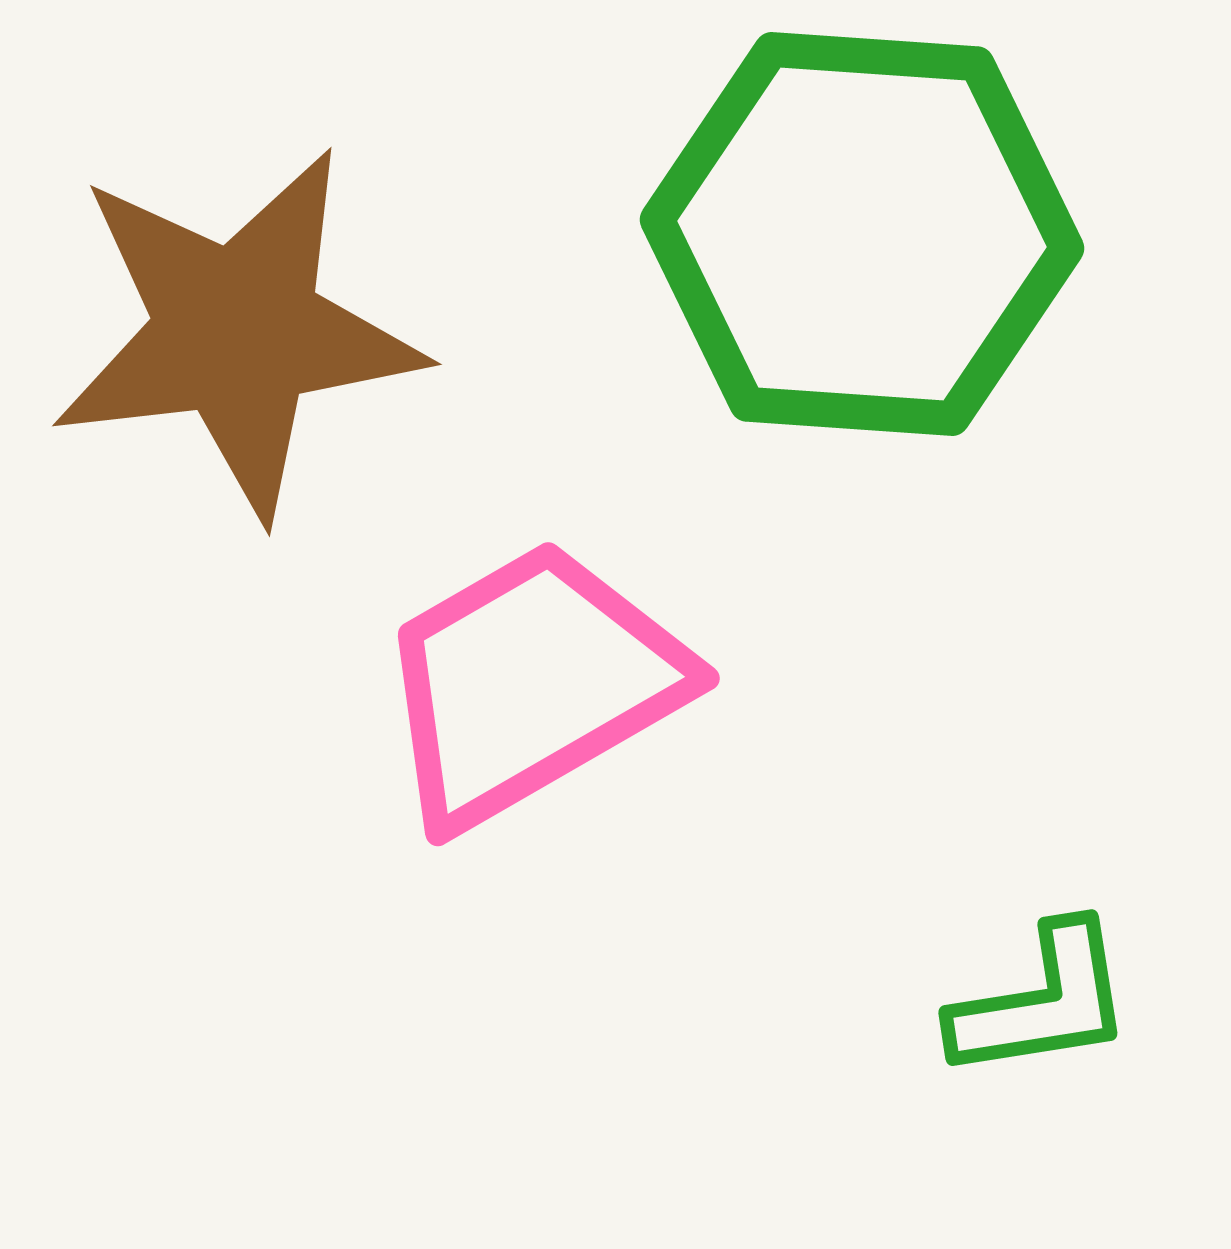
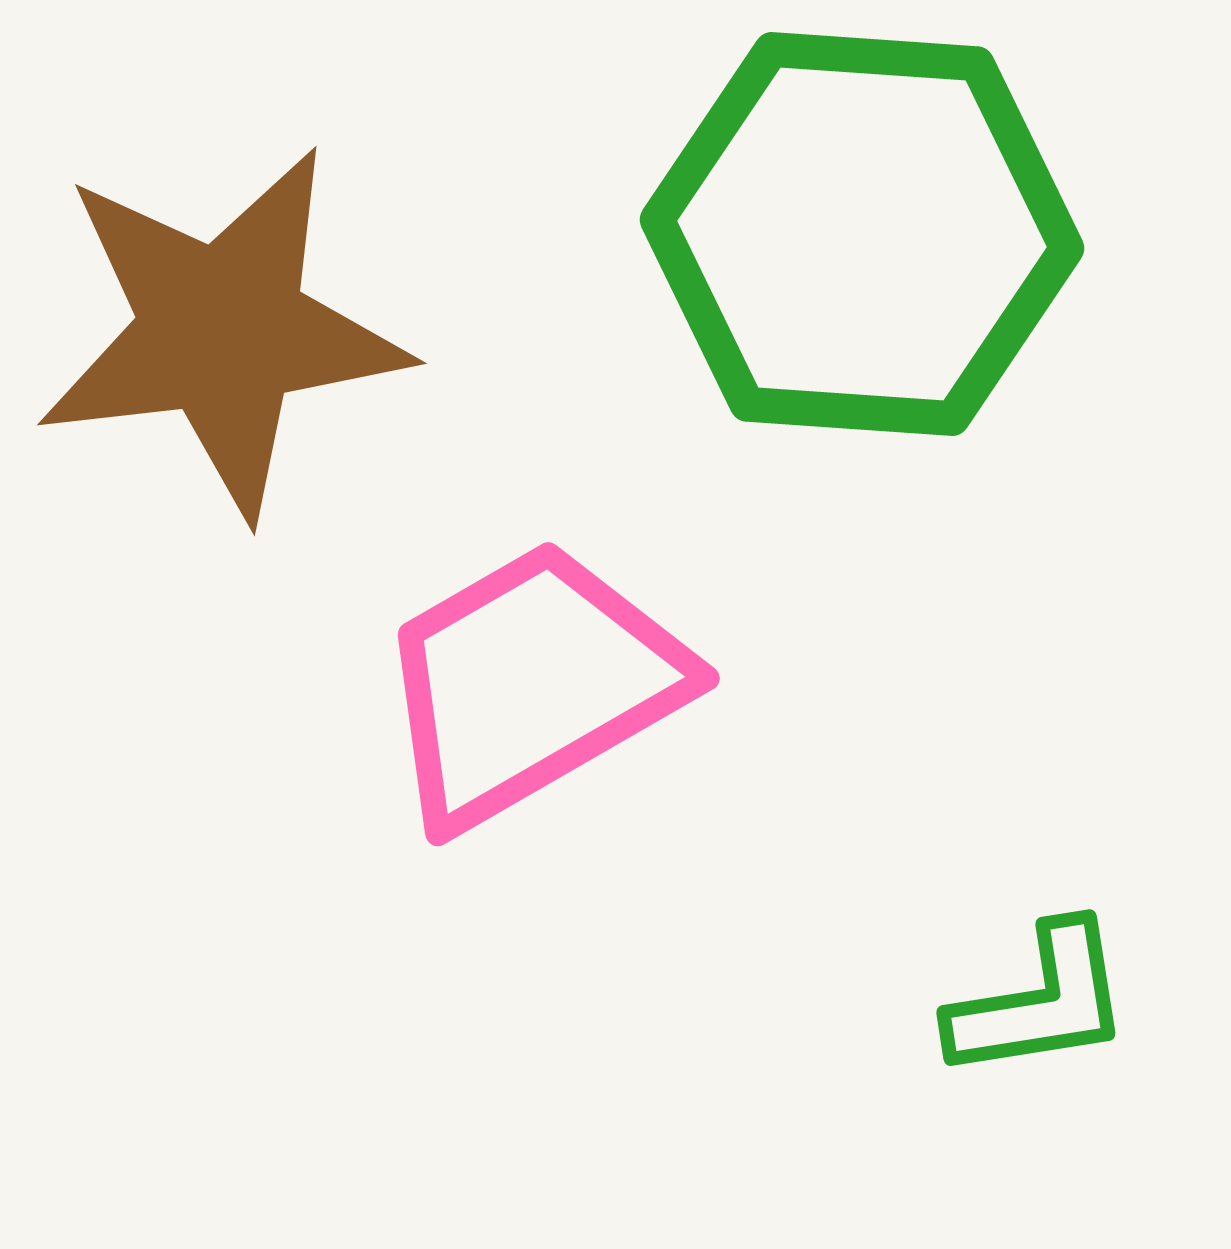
brown star: moved 15 px left, 1 px up
green L-shape: moved 2 px left
